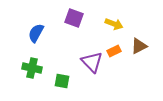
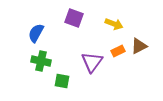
orange rectangle: moved 4 px right
purple triangle: rotated 20 degrees clockwise
green cross: moved 9 px right, 7 px up
